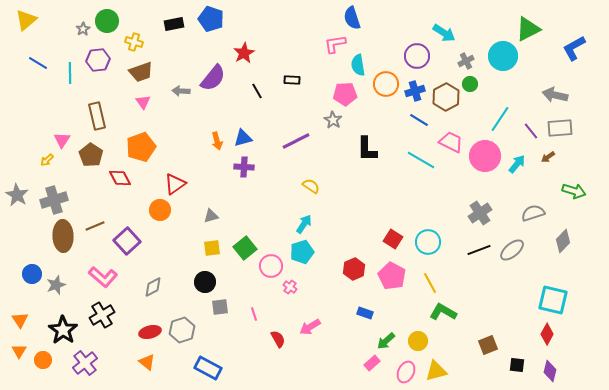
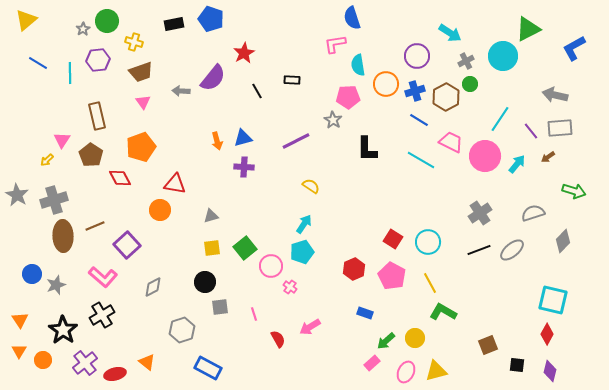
cyan arrow at (444, 33): moved 6 px right
pink pentagon at (345, 94): moved 3 px right, 3 px down
red triangle at (175, 184): rotated 45 degrees clockwise
purple square at (127, 241): moved 4 px down
red ellipse at (150, 332): moved 35 px left, 42 px down
yellow circle at (418, 341): moved 3 px left, 3 px up
